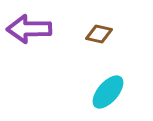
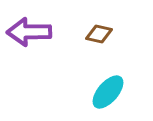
purple arrow: moved 3 px down
